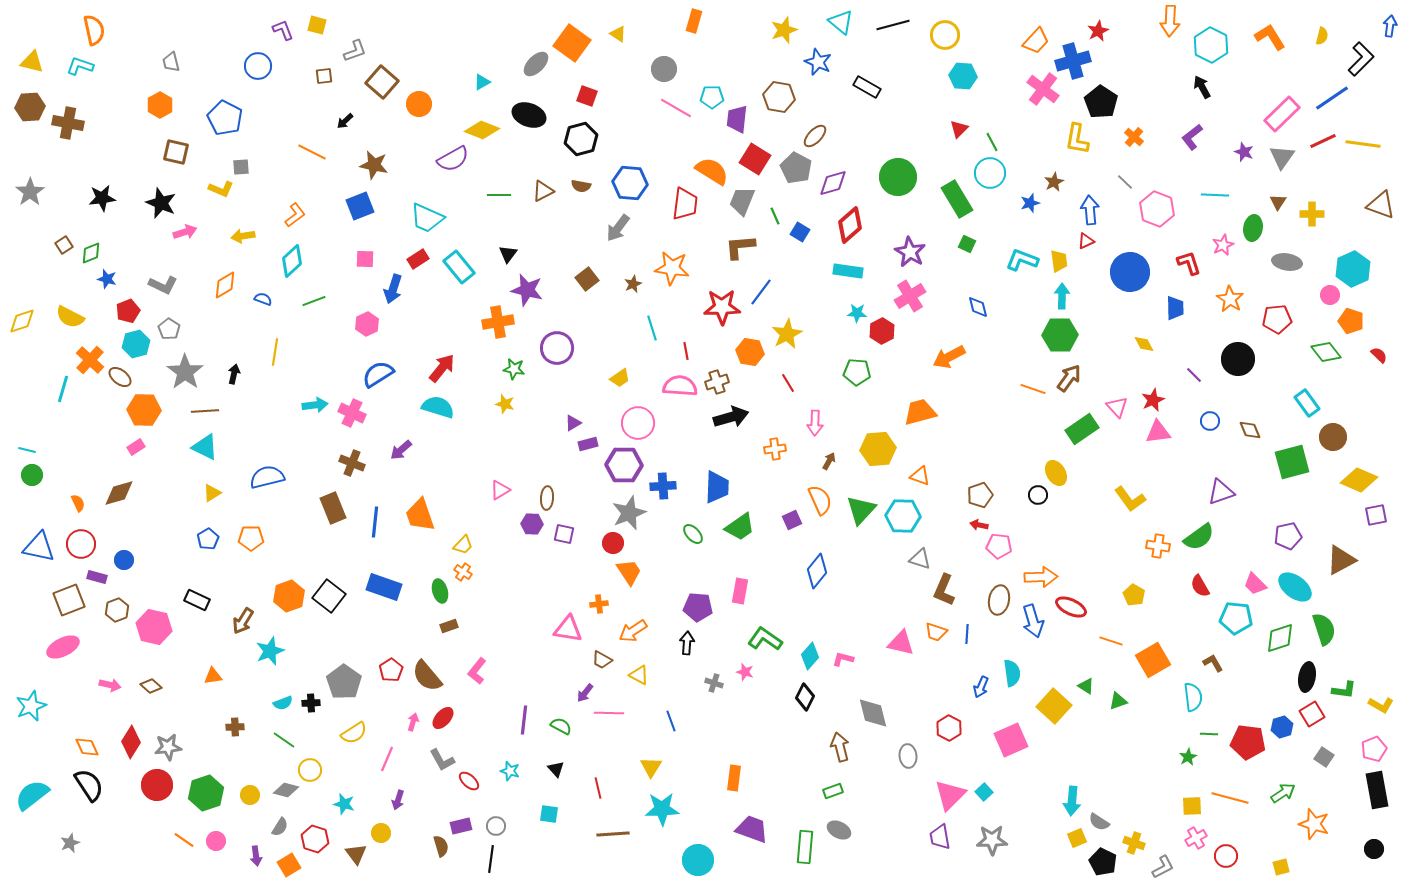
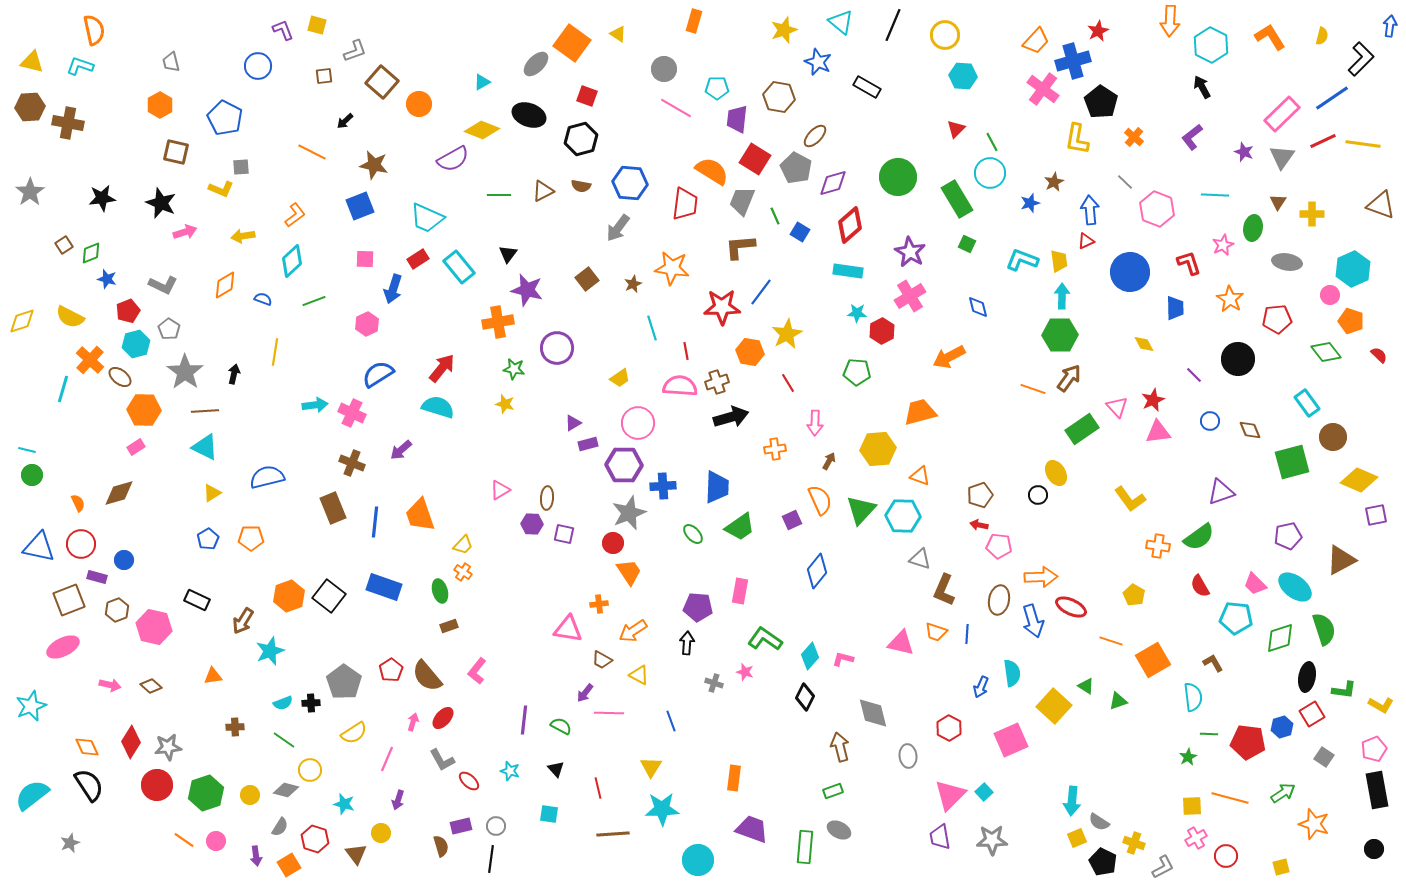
black line at (893, 25): rotated 52 degrees counterclockwise
cyan pentagon at (712, 97): moved 5 px right, 9 px up
red triangle at (959, 129): moved 3 px left
